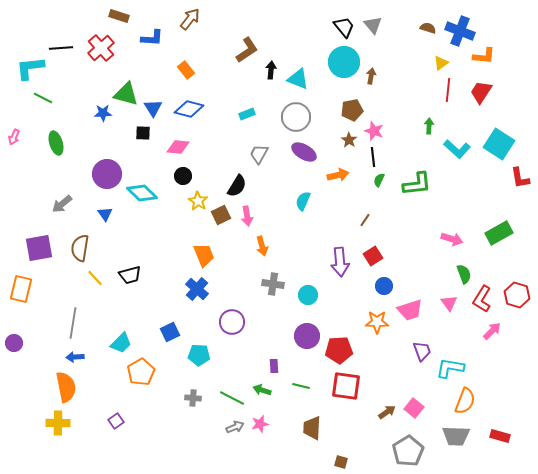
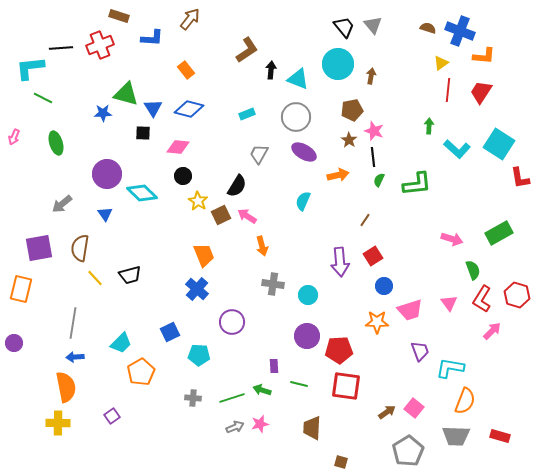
red cross at (101, 48): moved 1 px left, 3 px up; rotated 20 degrees clockwise
cyan circle at (344, 62): moved 6 px left, 2 px down
pink arrow at (247, 216): rotated 132 degrees clockwise
green semicircle at (464, 274): moved 9 px right, 4 px up
purple trapezoid at (422, 351): moved 2 px left
green line at (301, 386): moved 2 px left, 2 px up
green line at (232, 398): rotated 45 degrees counterclockwise
purple square at (116, 421): moved 4 px left, 5 px up
